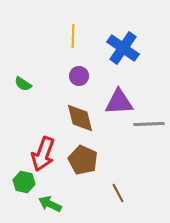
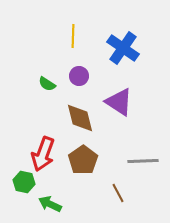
green semicircle: moved 24 px right
purple triangle: rotated 36 degrees clockwise
gray line: moved 6 px left, 37 px down
brown pentagon: rotated 12 degrees clockwise
